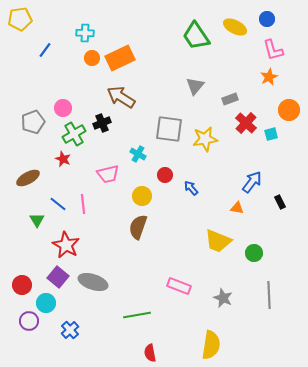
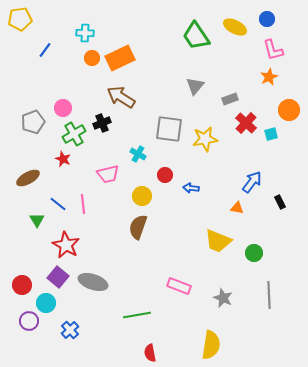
blue arrow at (191, 188): rotated 42 degrees counterclockwise
